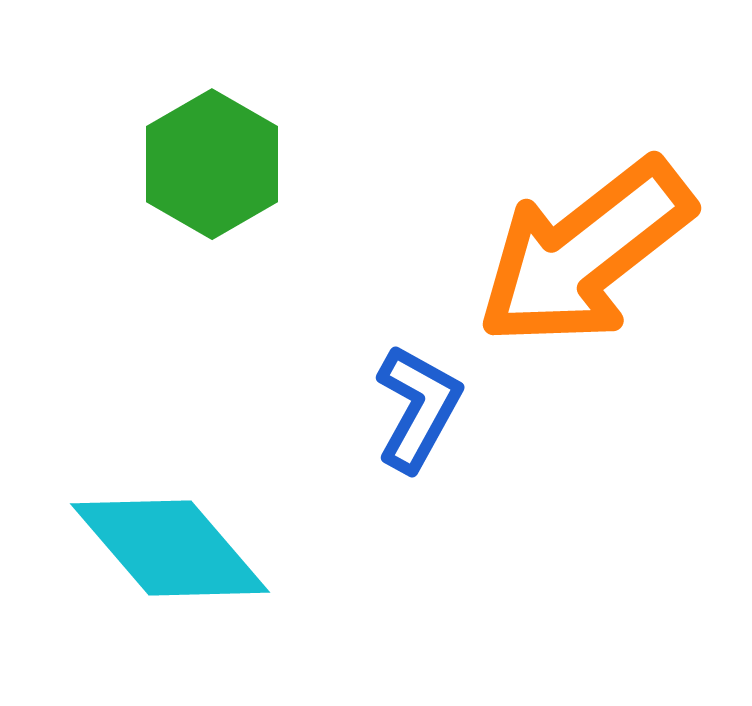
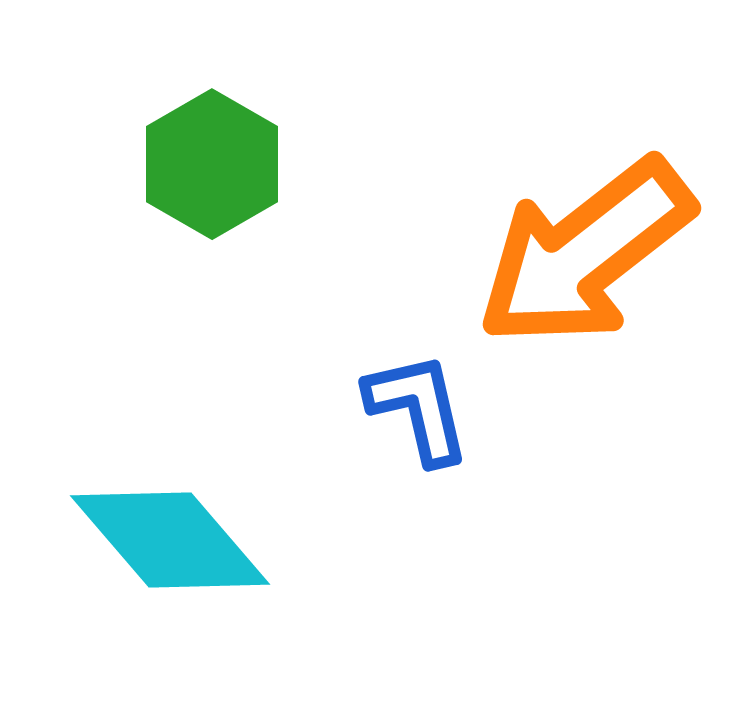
blue L-shape: rotated 42 degrees counterclockwise
cyan diamond: moved 8 px up
